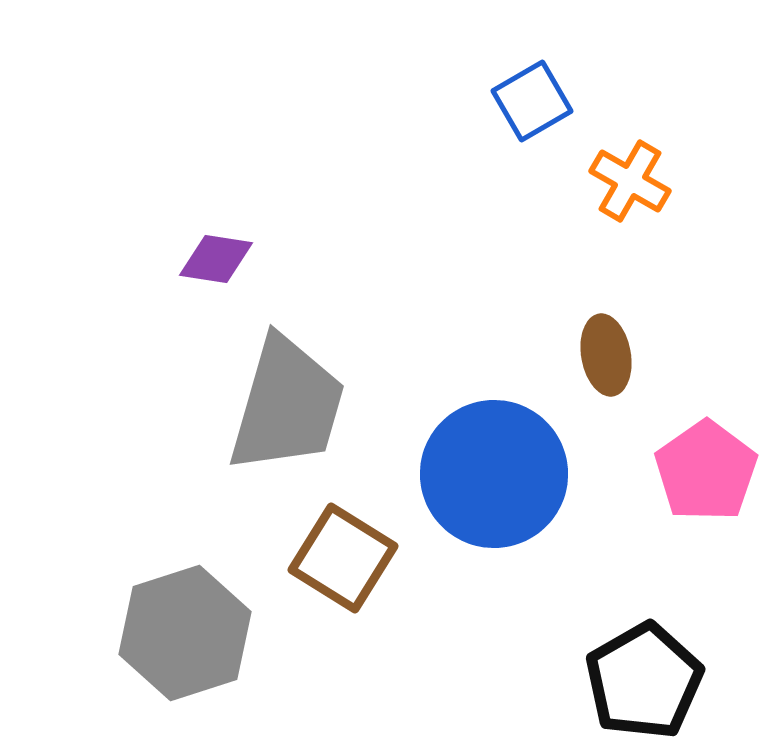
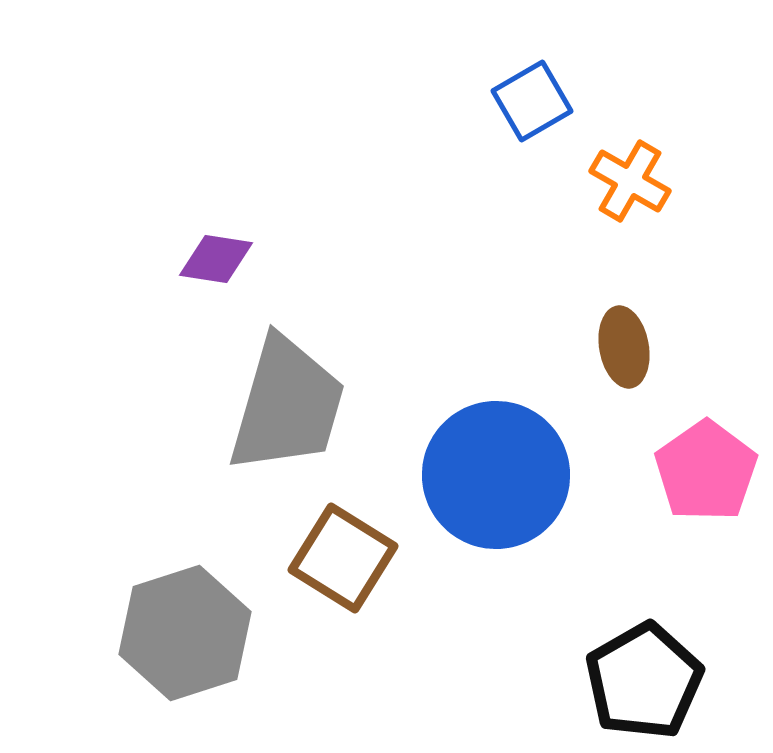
brown ellipse: moved 18 px right, 8 px up
blue circle: moved 2 px right, 1 px down
